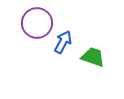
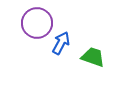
blue arrow: moved 2 px left, 1 px down
